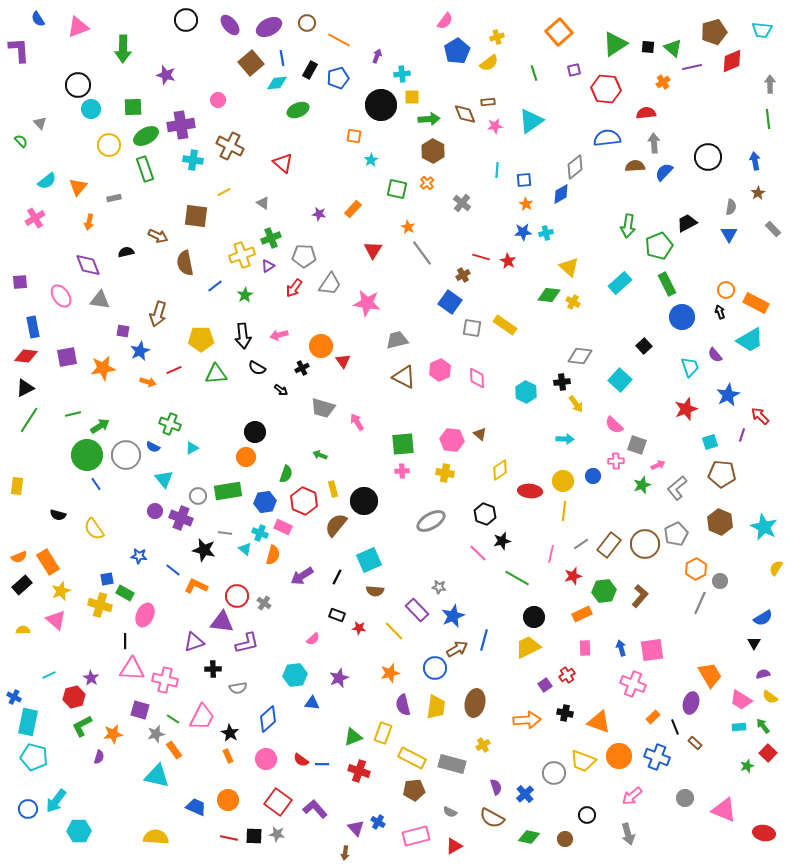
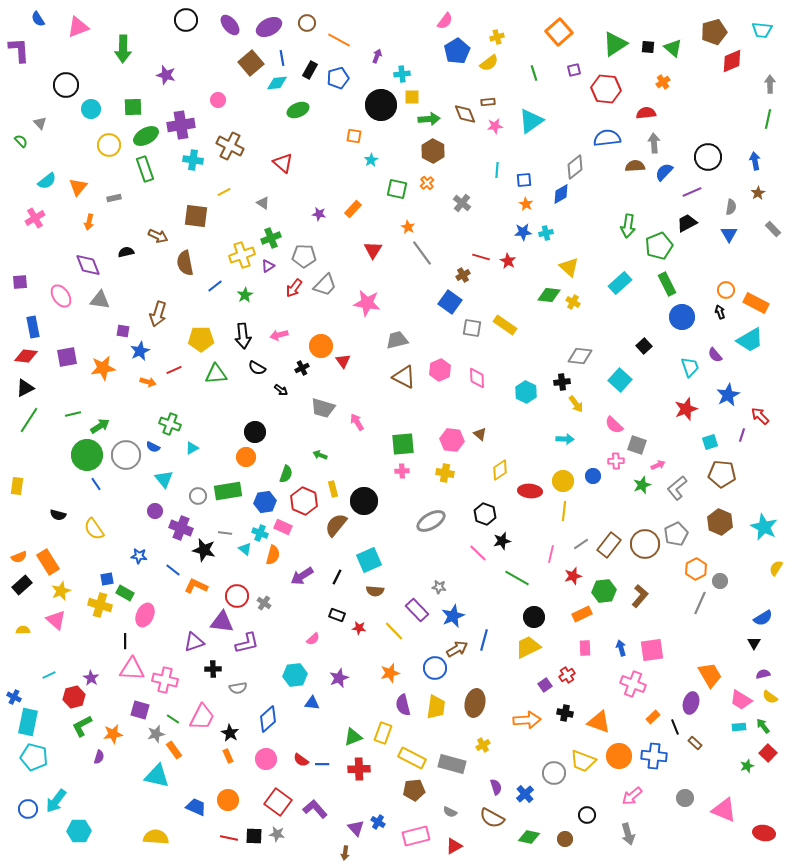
purple line at (692, 67): moved 125 px down; rotated 12 degrees counterclockwise
black circle at (78, 85): moved 12 px left
green line at (768, 119): rotated 18 degrees clockwise
gray trapezoid at (330, 284): moved 5 px left, 1 px down; rotated 10 degrees clockwise
purple cross at (181, 518): moved 10 px down
blue cross at (657, 757): moved 3 px left, 1 px up; rotated 15 degrees counterclockwise
red cross at (359, 771): moved 2 px up; rotated 20 degrees counterclockwise
